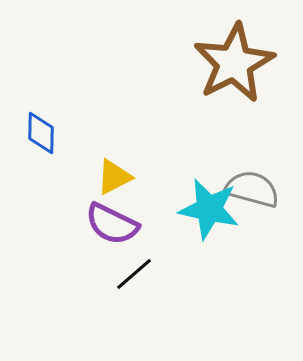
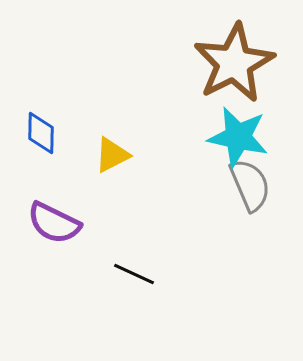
yellow triangle: moved 2 px left, 22 px up
gray semicircle: moved 2 px left, 4 px up; rotated 52 degrees clockwise
cyan star: moved 29 px right, 72 px up
purple semicircle: moved 58 px left, 1 px up
black line: rotated 66 degrees clockwise
